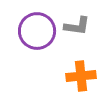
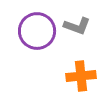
gray L-shape: rotated 12 degrees clockwise
